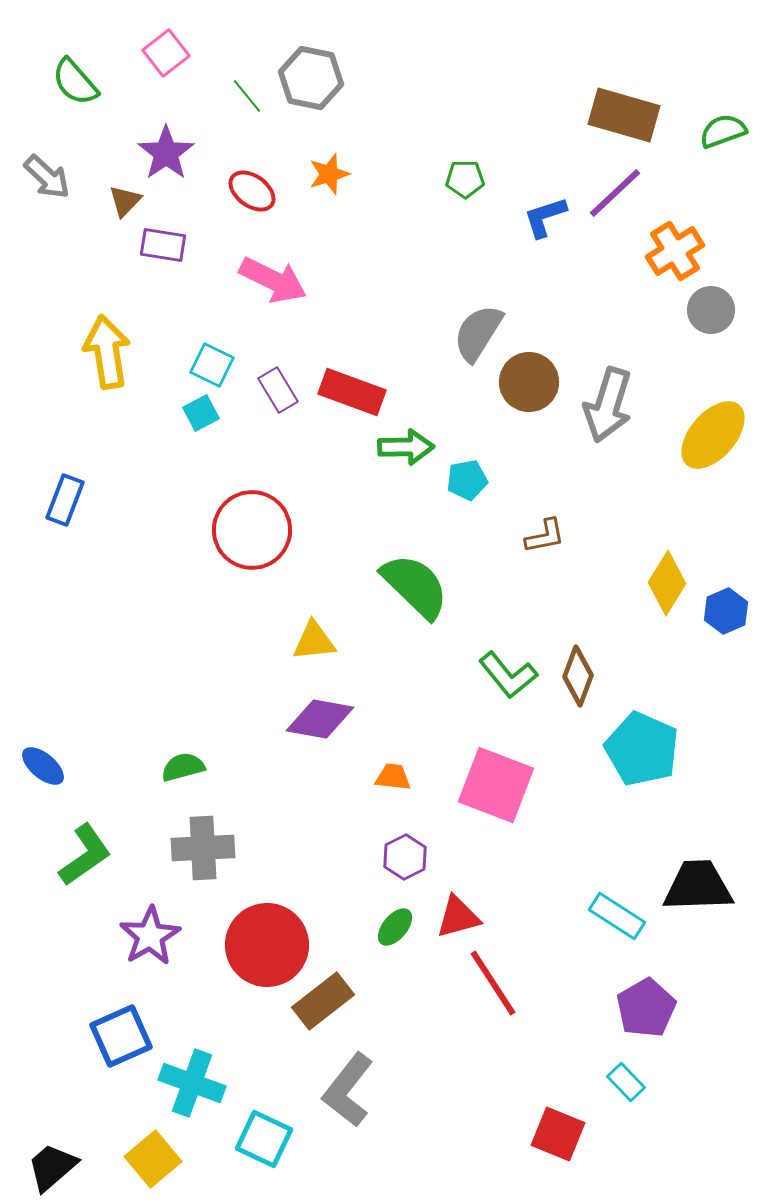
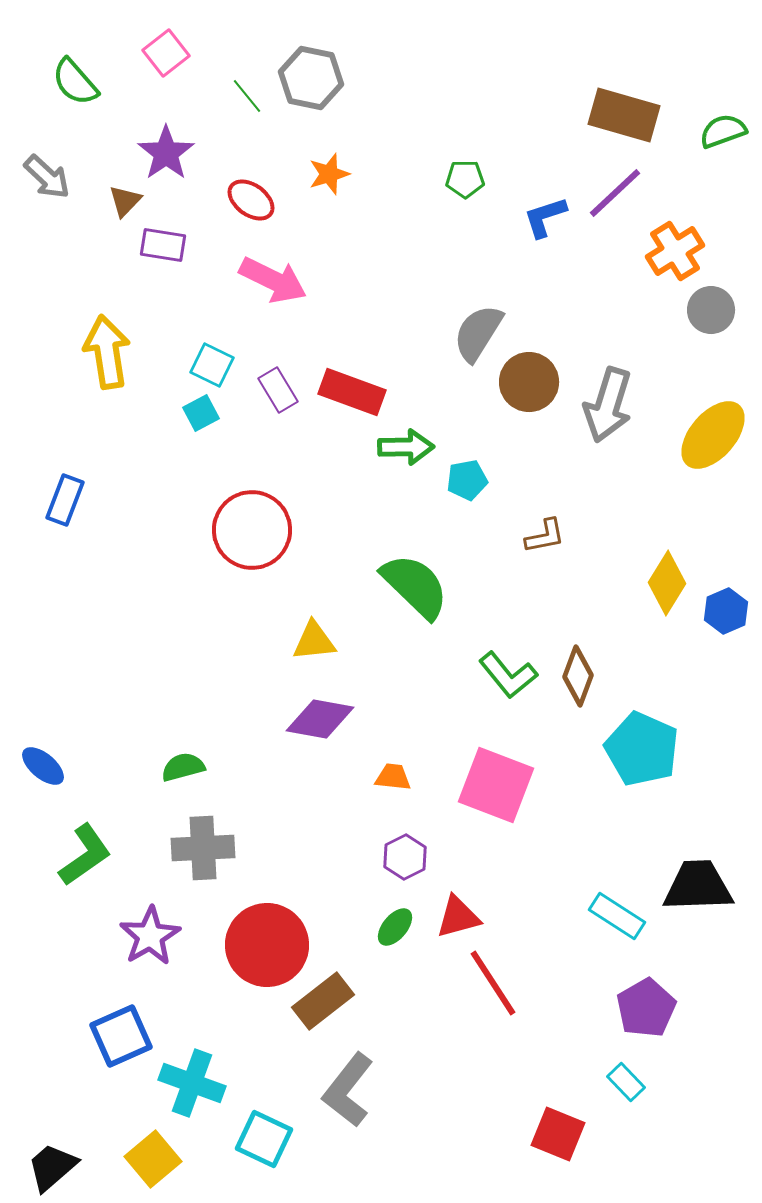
red ellipse at (252, 191): moved 1 px left, 9 px down
